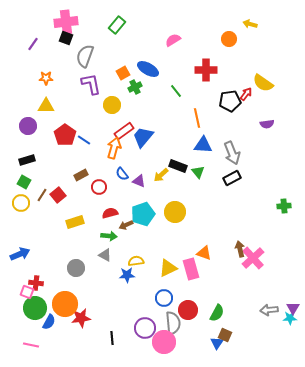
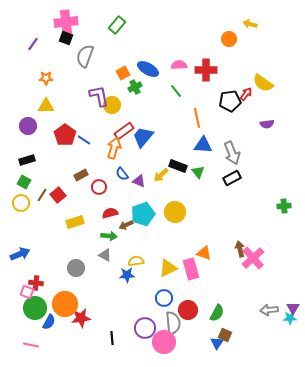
pink semicircle at (173, 40): moved 6 px right, 25 px down; rotated 28 degrees clockwise
purple L-shape at (91, 84): moved 8 px right, 12 px down
